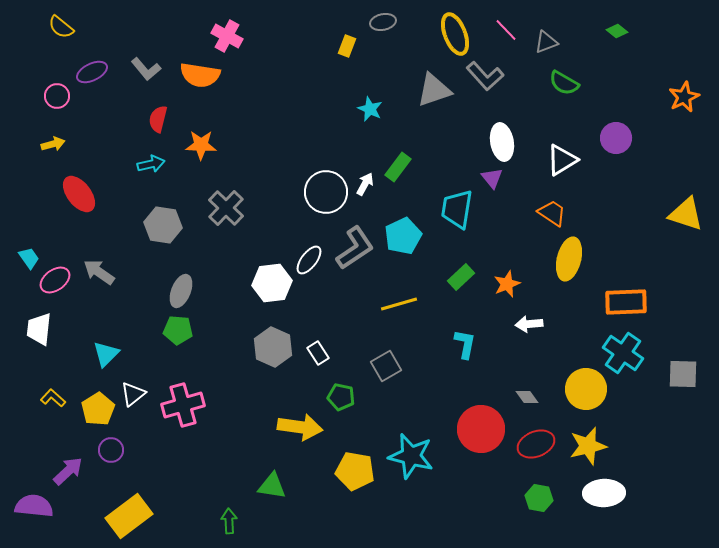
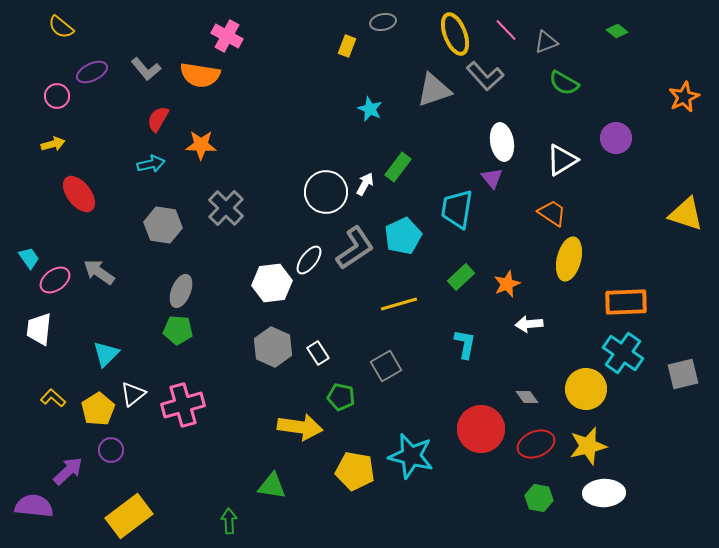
red semicircle at (158, 119): rotated 16 degrees clockwise
gray square at (683, 374): rotated 16 degrees counterclockwise
